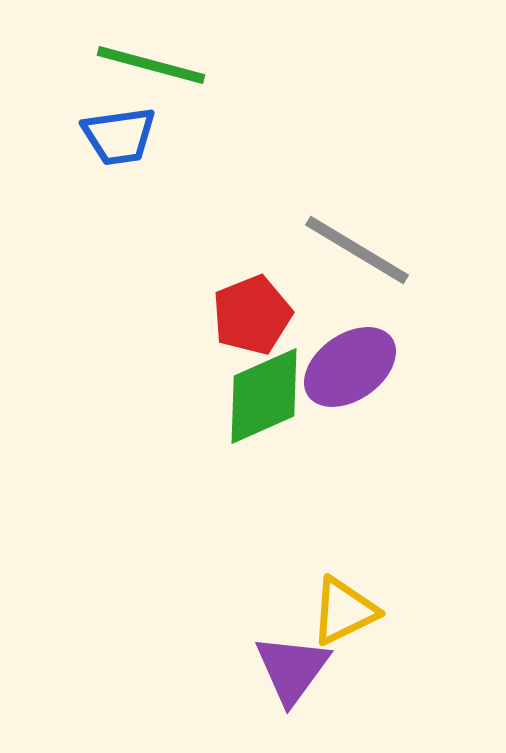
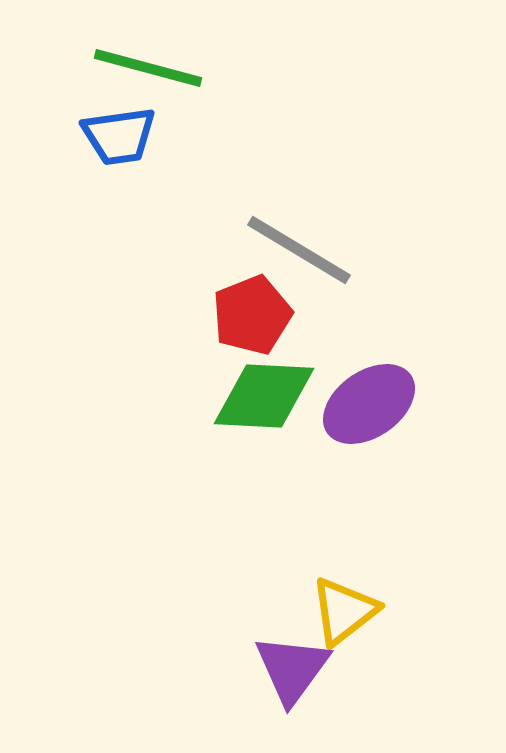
green line: moved 3 px left, 3 px down
gray line: moved 58 px left
purple ellipse: moved 19 px right, 37 px down
green diamond: rotated 27 degrees clockwise
yellow triangle: rotated 12 degrees counterclockwise
